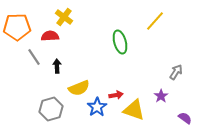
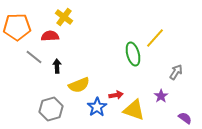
yellow line: moved 17 px down
green ellipse: moved 13 px right, 12 px down
gray line: rotated 18 degrees counterclockwise
yellow semicircle: moved 3 px up
